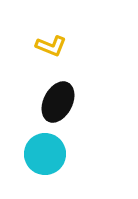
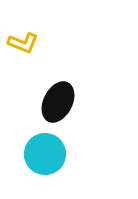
yellow L-shape: moved 28 px left, 3 px up
